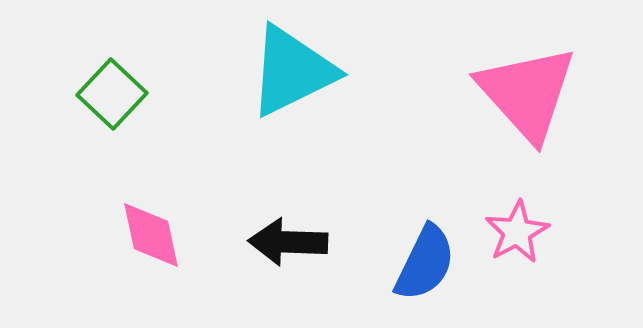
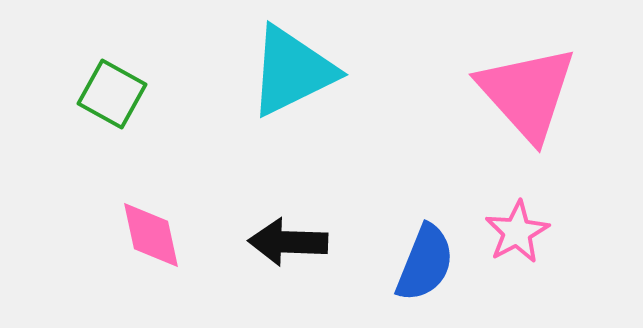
green square: rotated 14 degrees counterclockwise
blue semicircle: rotated 4 degrees counterclockwise
